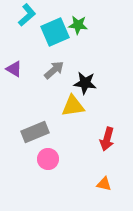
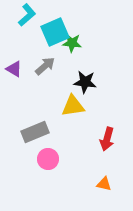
green star: moved 6 px left, 18 px down
gray arrow: moved 9 px left, 4 px up
black star: moved 1 px up
